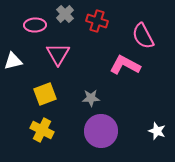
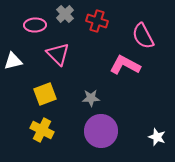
pink triangle: rotated 15 degrees counterclockwise
white star: moved 6 px down
